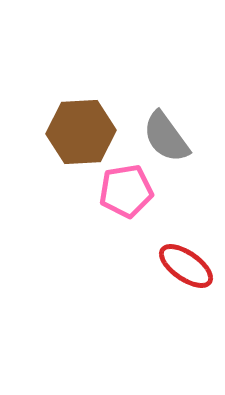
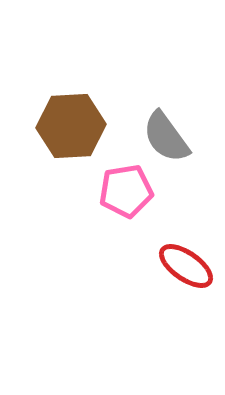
brown hexagon: moved 10 px left, 6 px up
